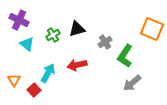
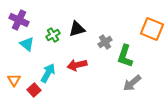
green L-shape: rotated 15 degrees counterclockwise
